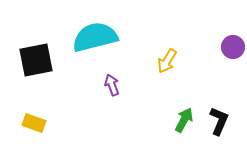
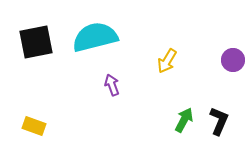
purple circle: moved 13 px down
black square: moved 18 px up
yellow rectangle: moved 3 px down
